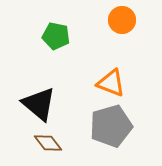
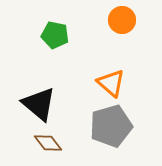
green pentagon: moved 1 px left, 1 px up
orange triangle: rotated 20 degrees clockwise
